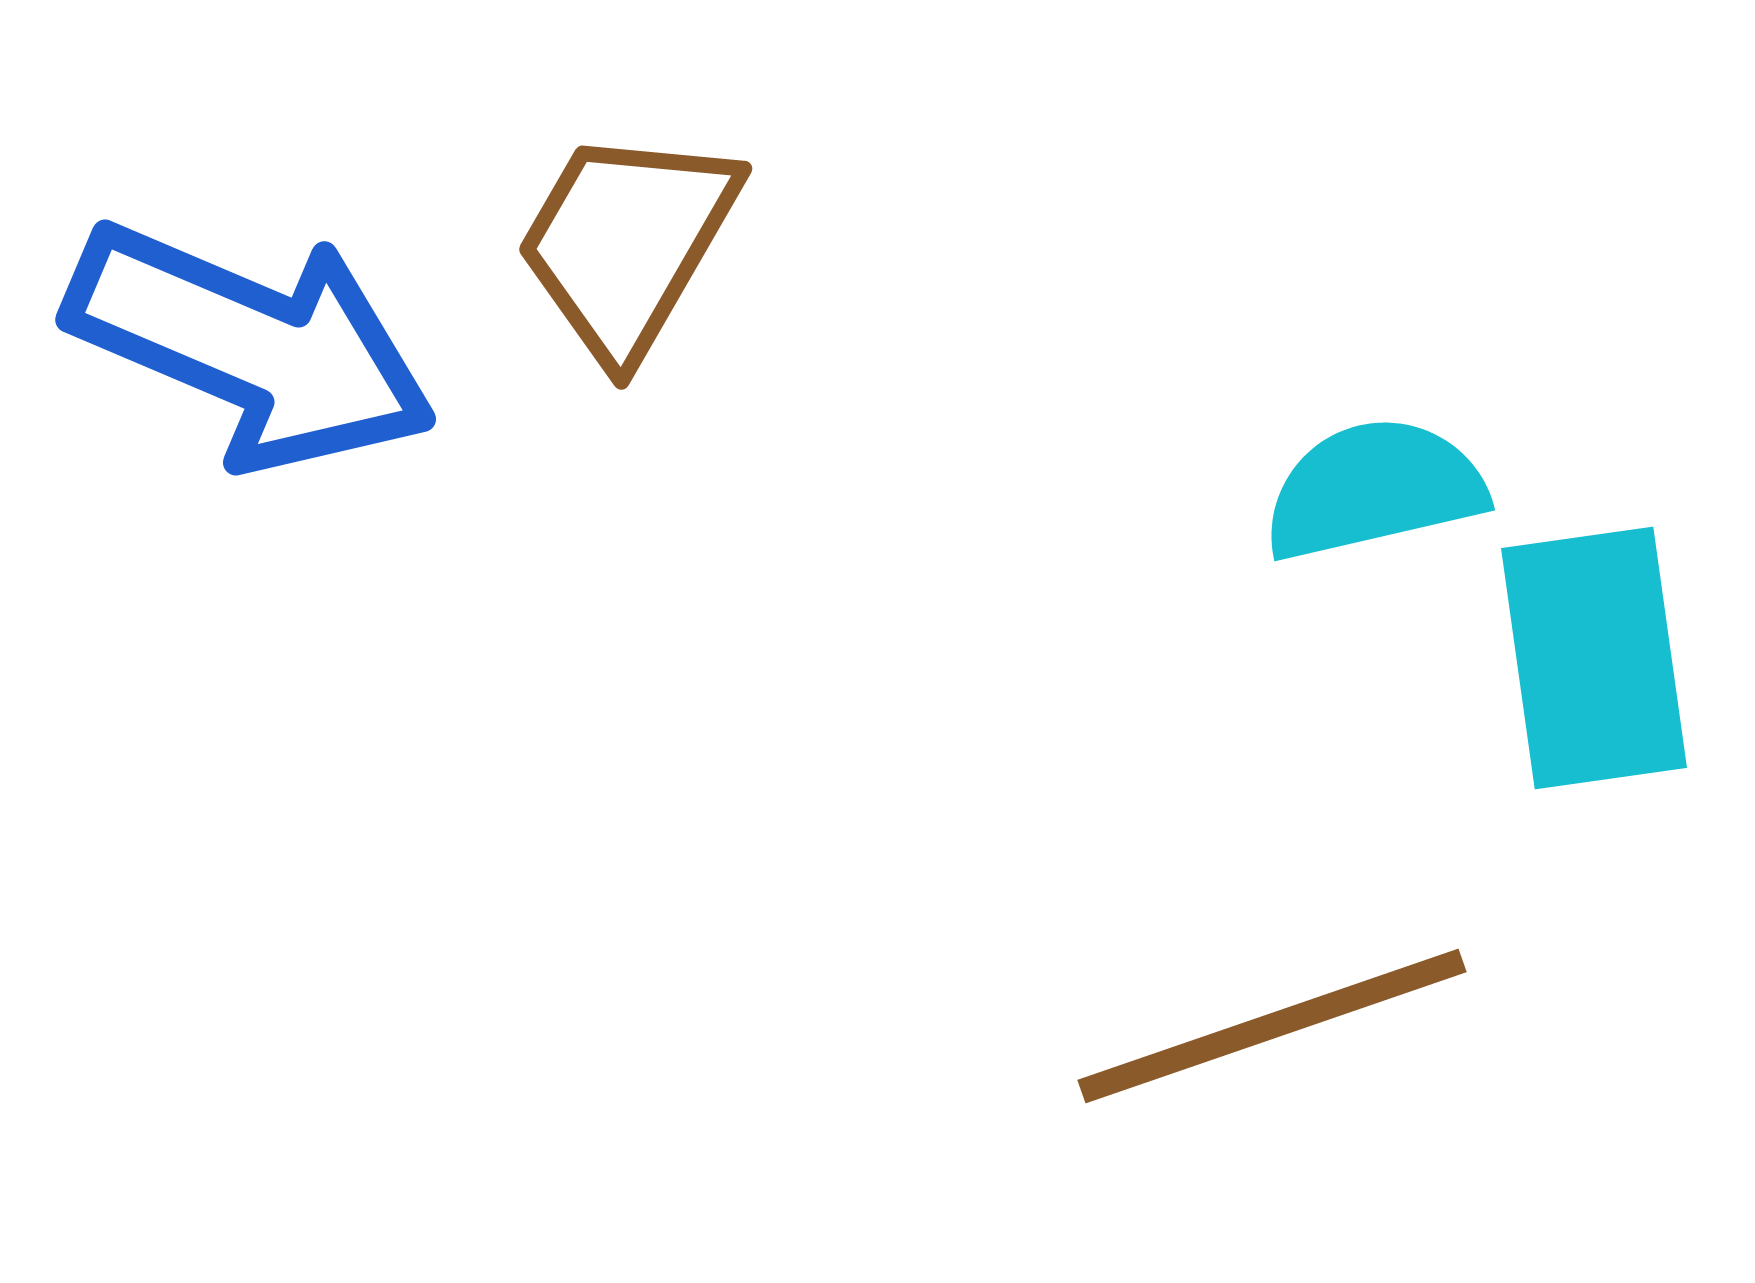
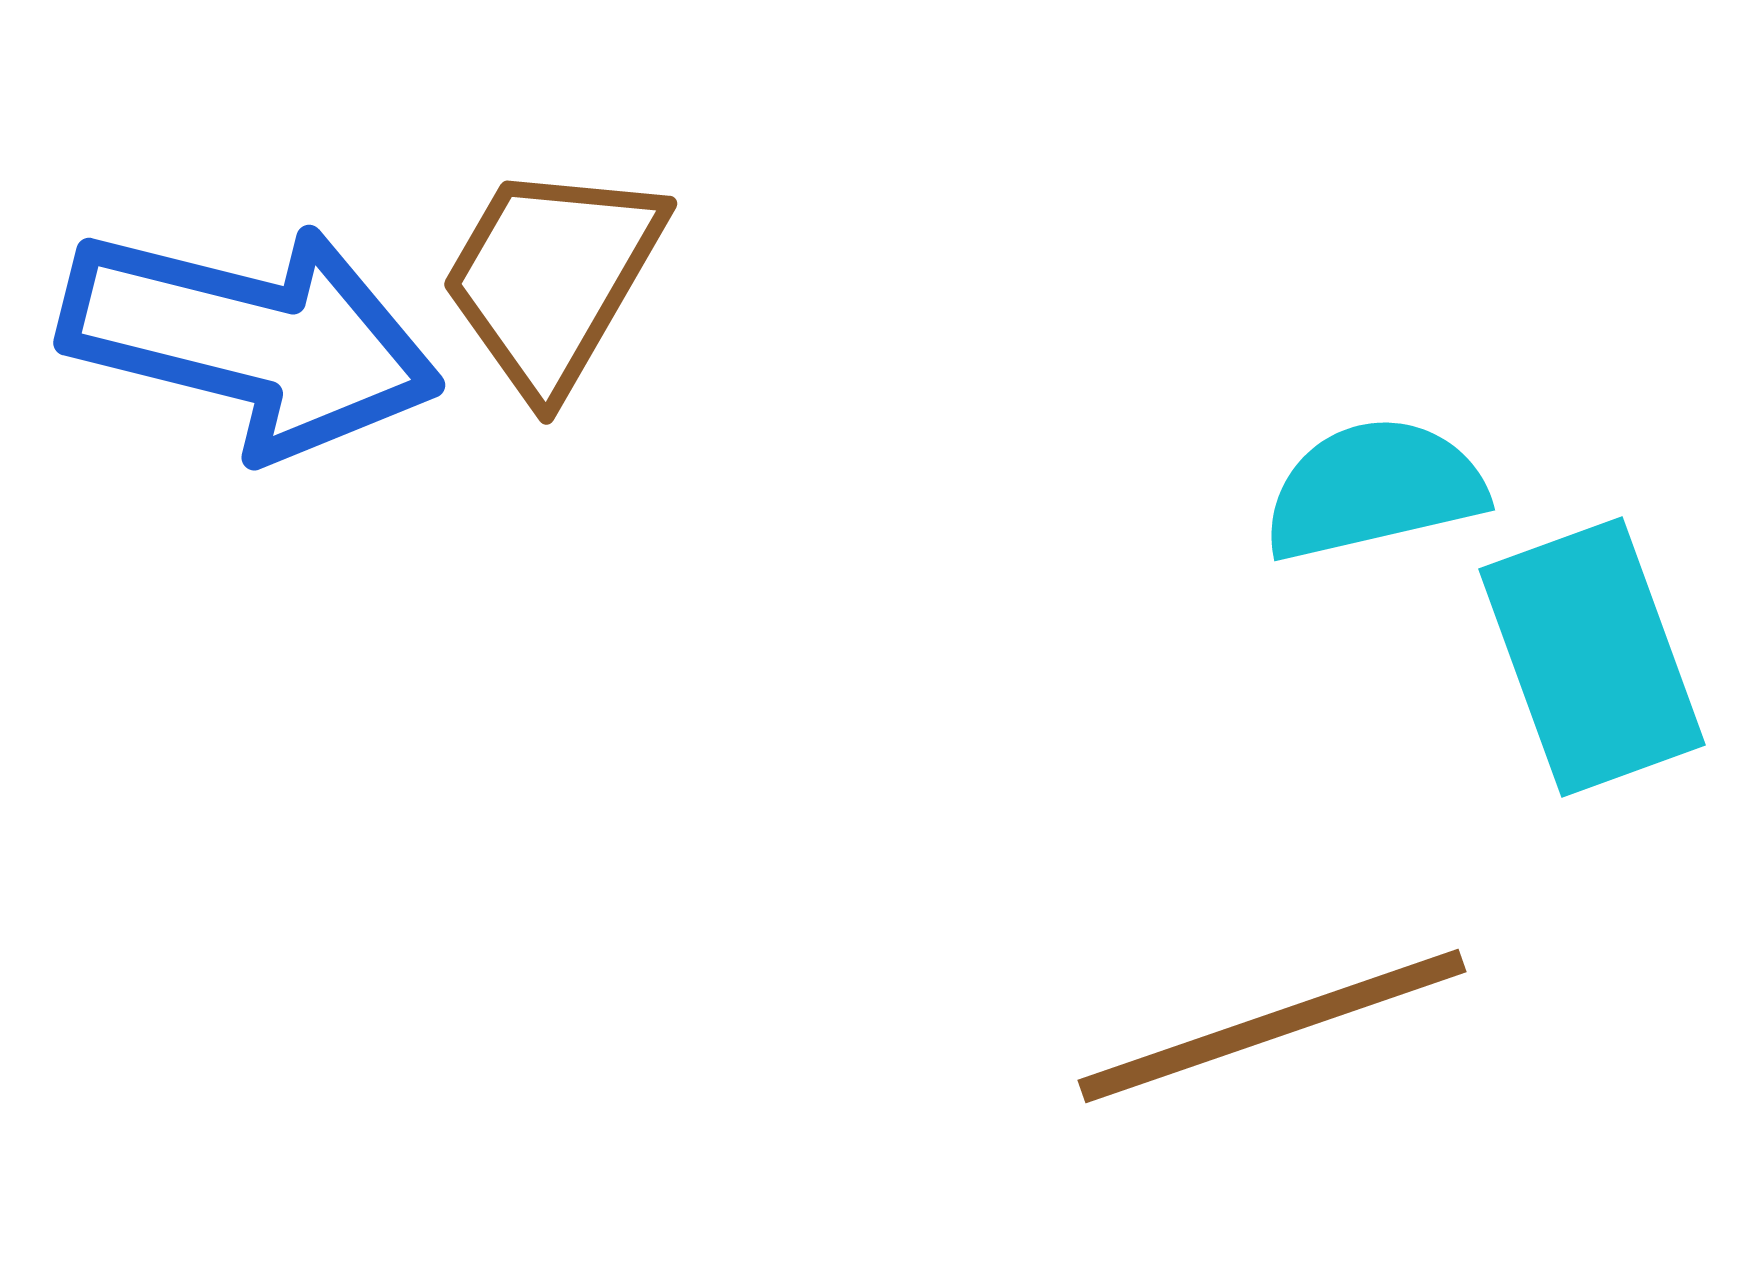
brown trapezoid: moved 75 px left, 35 px down
blue arrow: moved 6 px up; rotated 9 degrees counterclockwise
cyan rectangle: moved 2 px left, 1 px up; rotated 12 degrees counterclockwise
